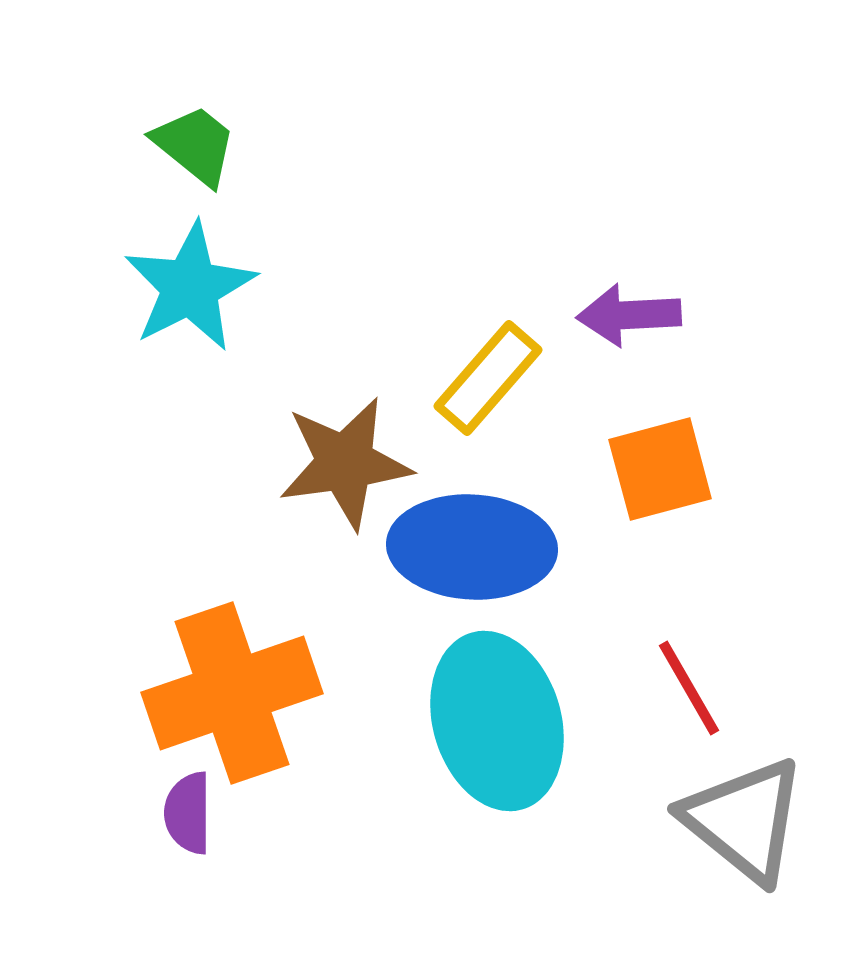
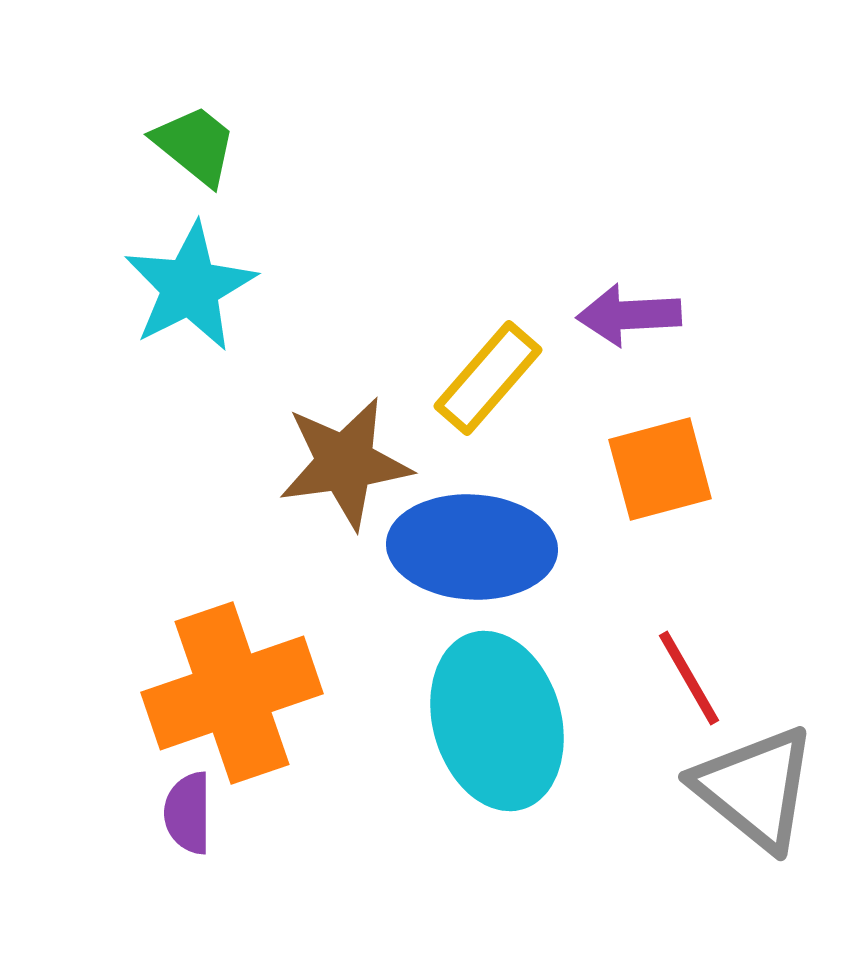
red line: moved 10 px up
gray triangle: moved 11 px right, 32 px up
